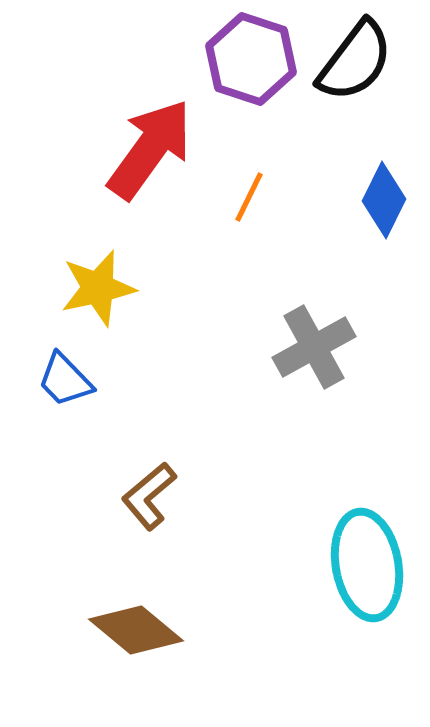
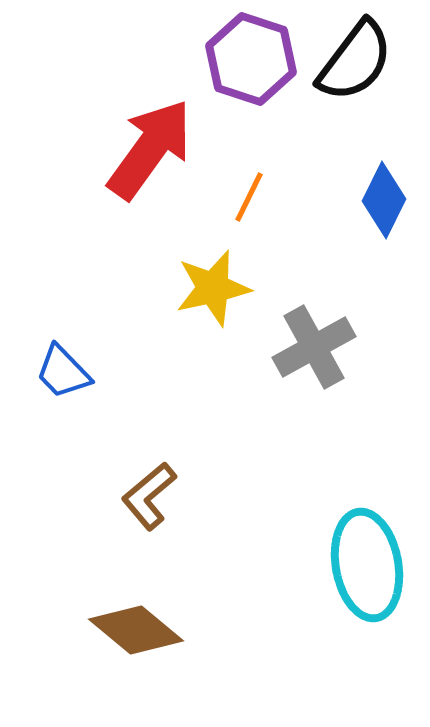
yellow star: moved 115 px right
blue trapezoid: moved 2 px left, 8 px up
